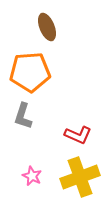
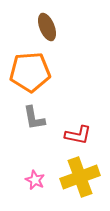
gray L-shape: moved 11 px right, 2 px down; rotated 28 degrees counterclockwise
red L-shape: rotated 12 degrees counterclockwise
pink star: moved 3 px right, 4 px down
